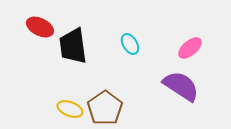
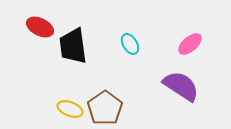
pink ellipse: moved 4 px up
